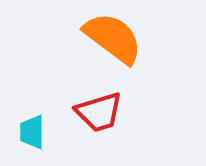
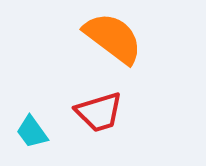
cyan trapezoid: rotated 36 degrees counterclockwise
